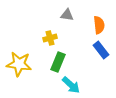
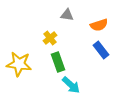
orange semicircle: rotated 78 degrees clockwise
yellow cross: rotated 24 degrees counterclockwise
green rectangle: rotated 42 degrees counterclockwise
